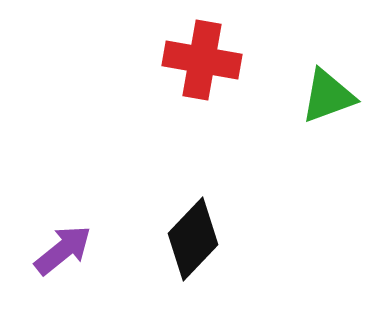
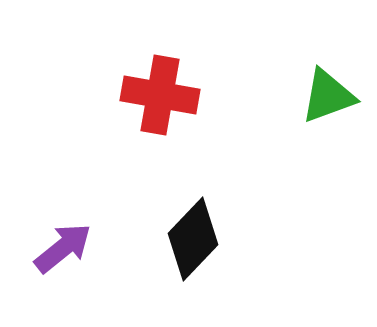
red cross: moved 42 px left, 35 px down
purple arrow: moved 2 px up
